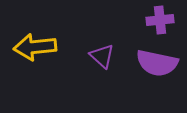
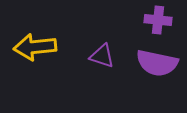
purple cross: moved 2 px left; rotated 12 degrees clockwise
purple triangle: rotated 24 degrees counterclockwise
